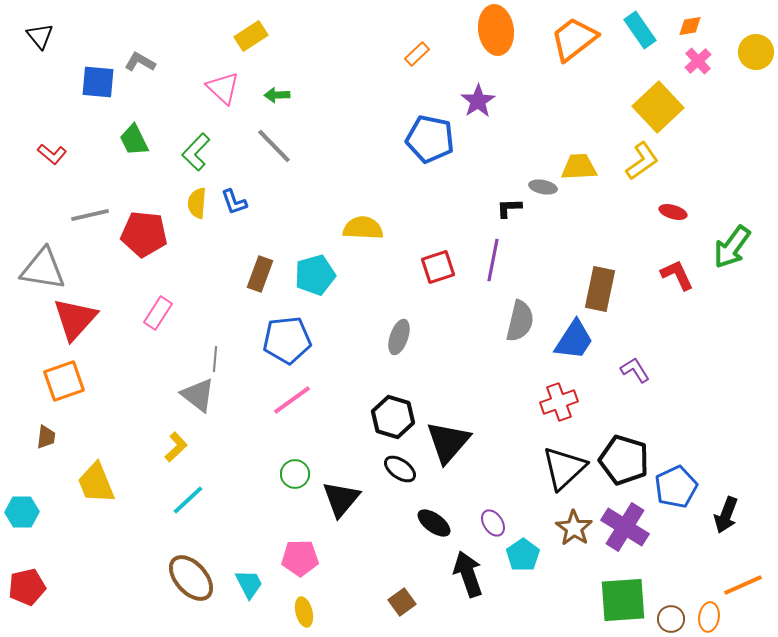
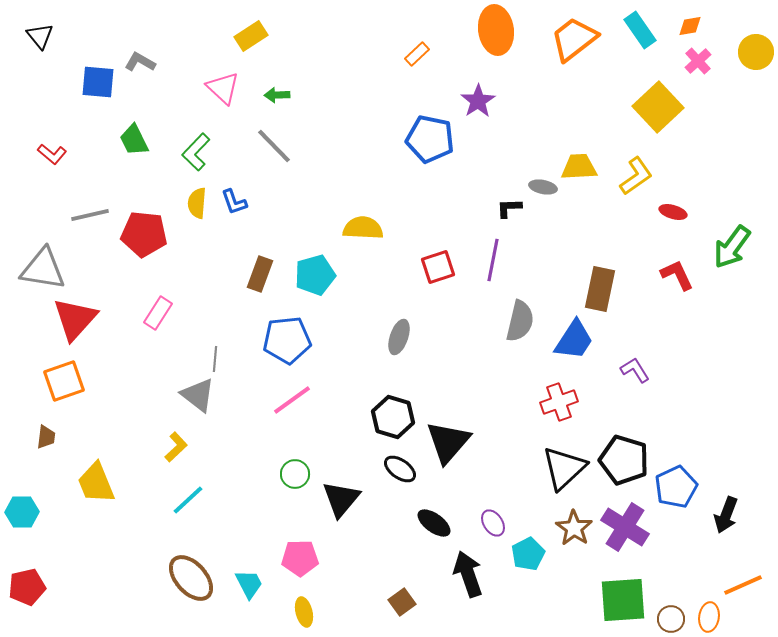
yellow L-shape at (642, 161): moved 6 px left, 15 px down
cyan pentagon at (523, 555): moved 5 px right, 1 px up; rotated 8 degrees clockwise
